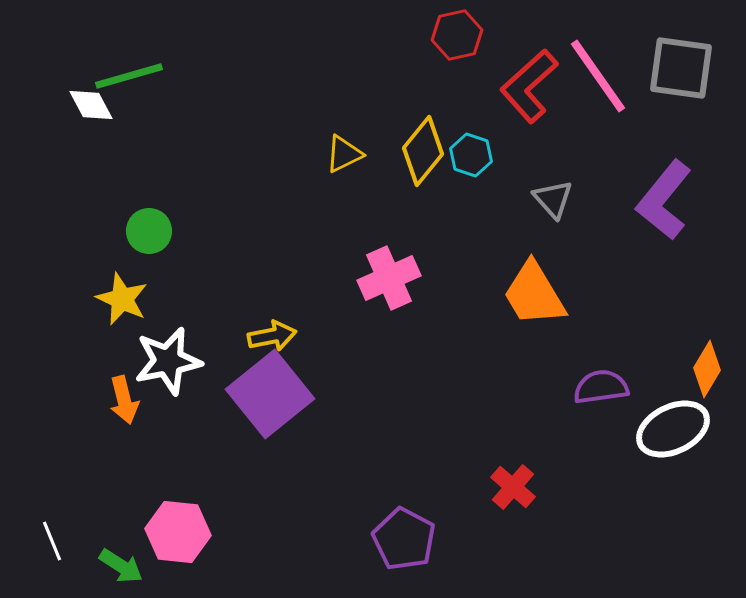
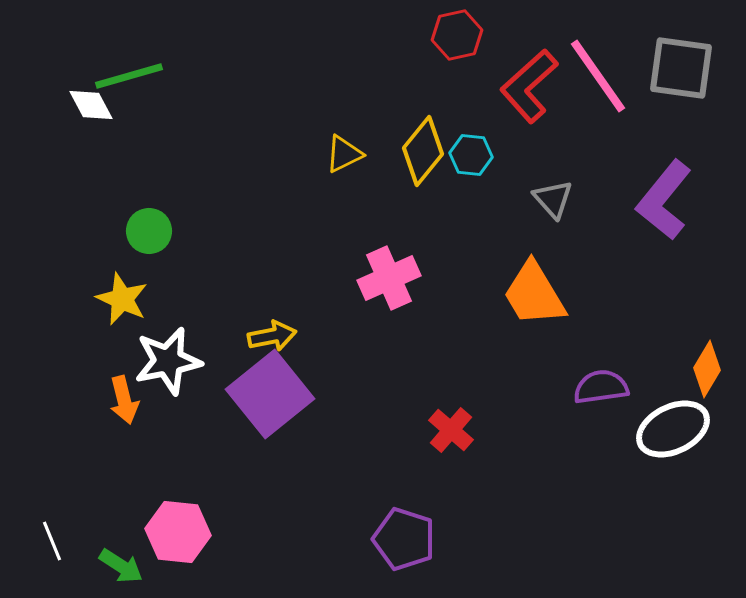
cyan hexagon: rotated 12 degrees counterclockwise
red cross: moved 62 px left, 57 px up
purple pentagon: rotated 10 degrees counterclockwise
